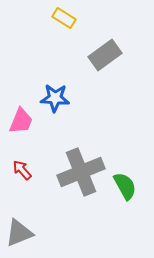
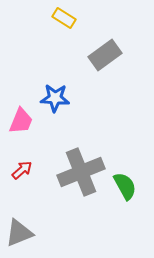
red arrow: rotated 90 degrees clockwise
